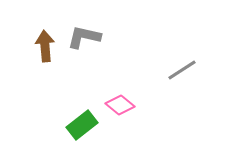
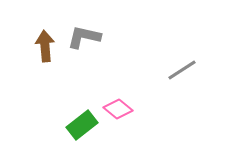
pink diamond: moved 2 px left, 4 px down
